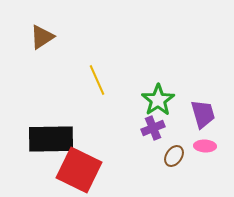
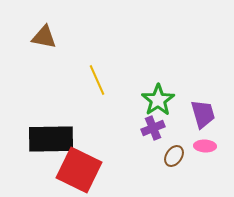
brown triangle: moved 2 px right; rotated 44 degrees clockwise
